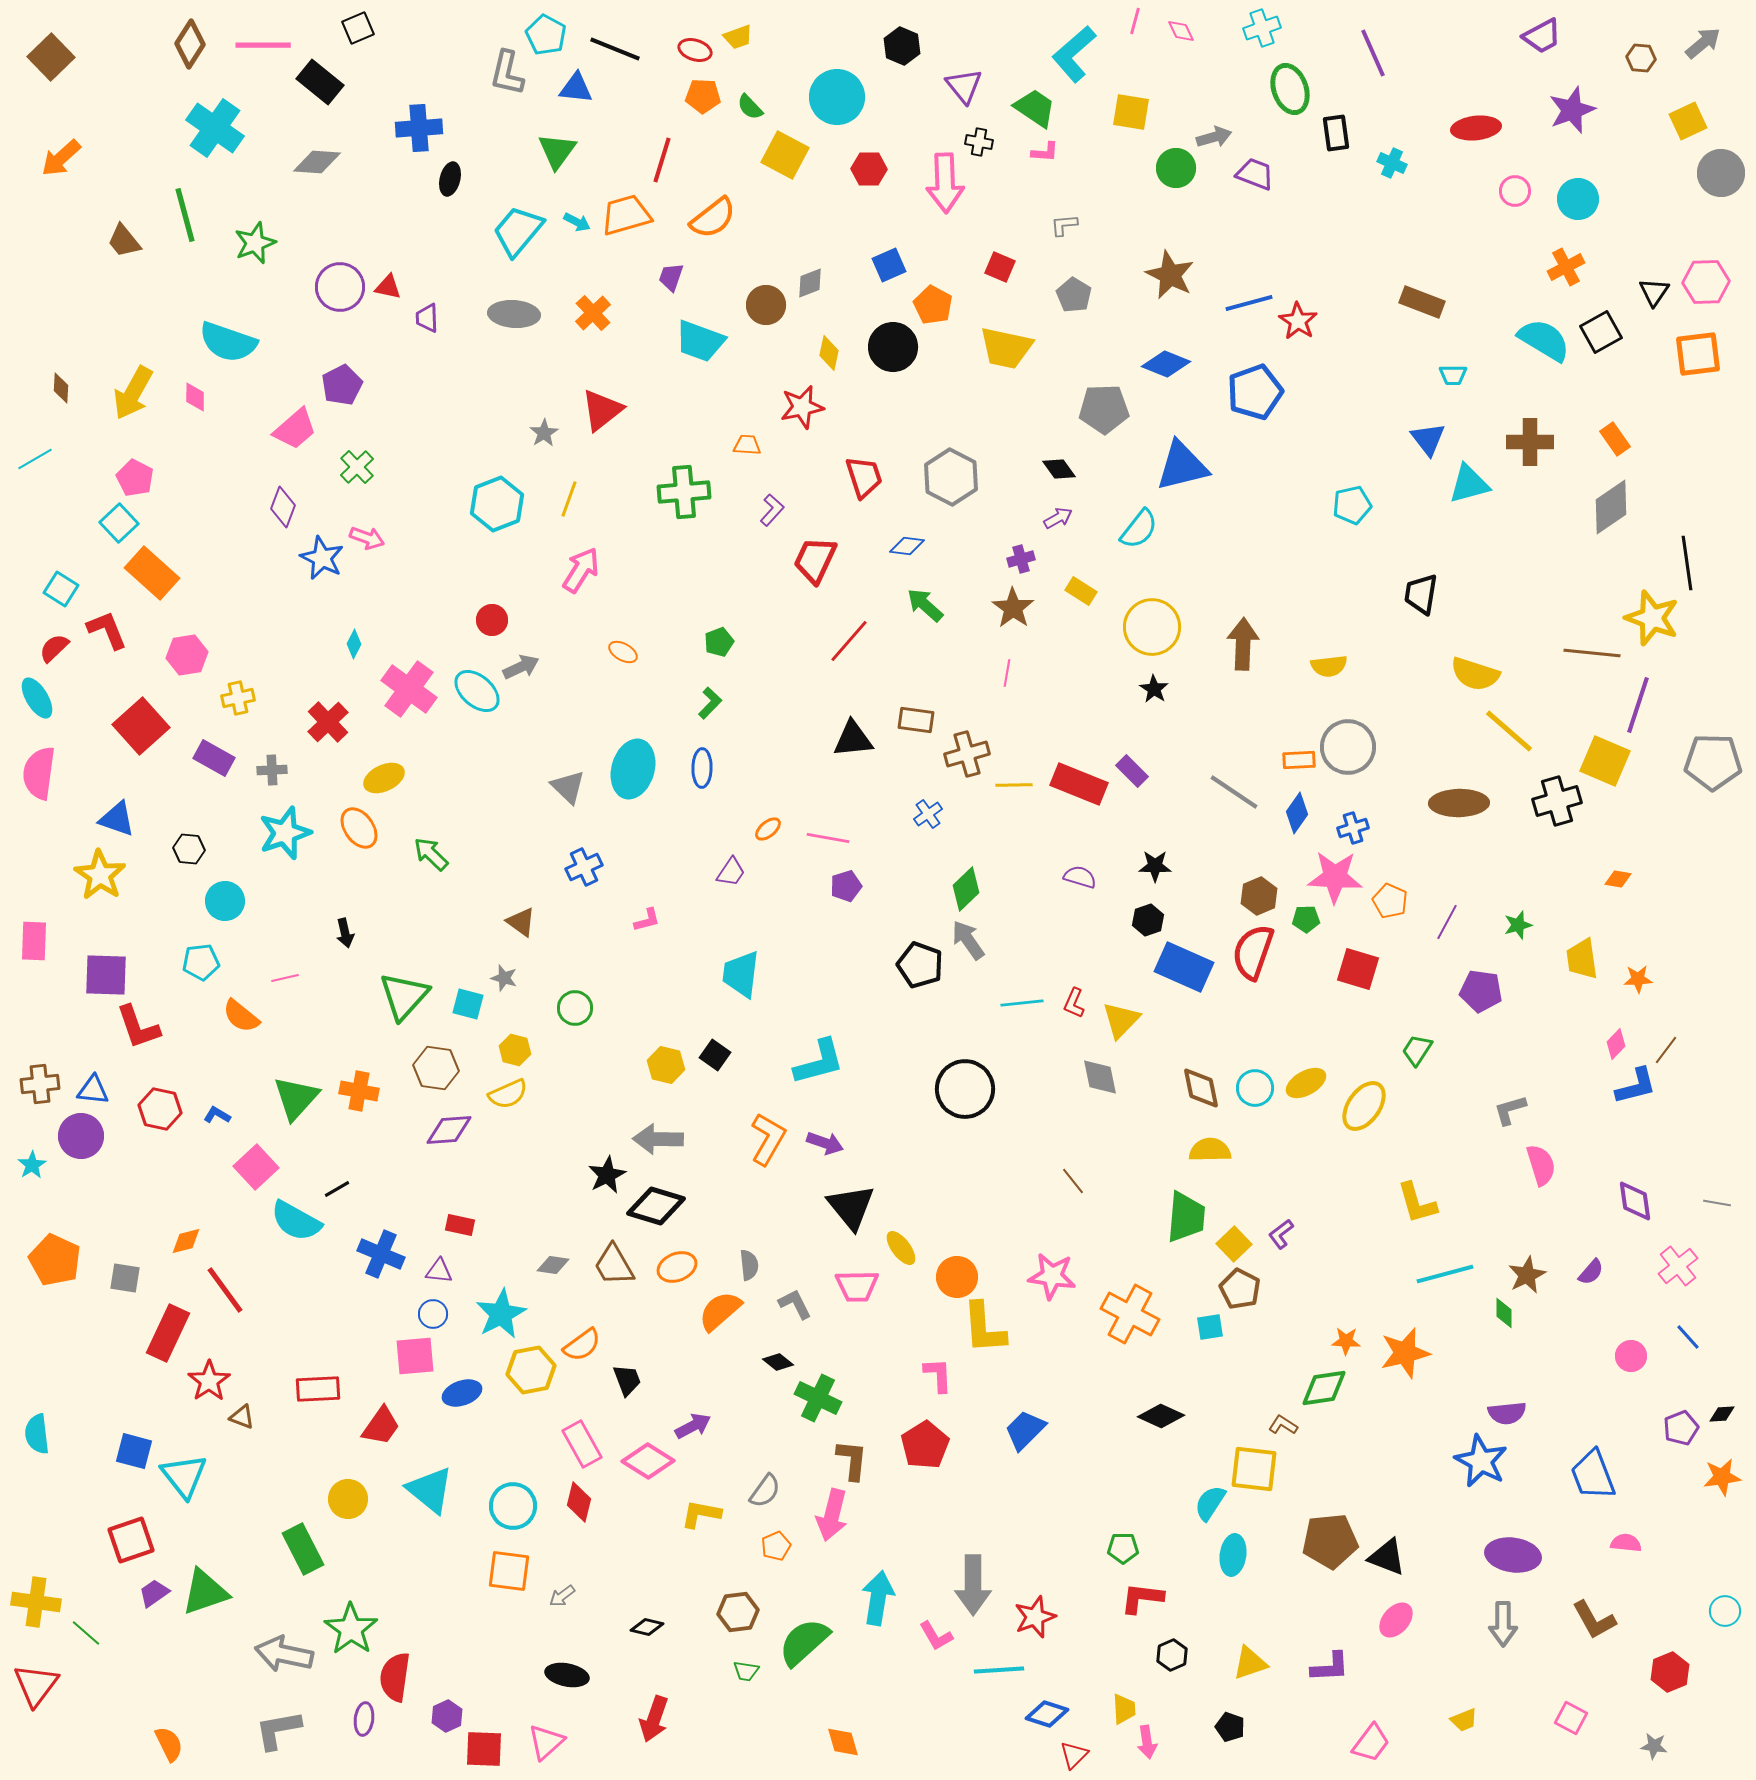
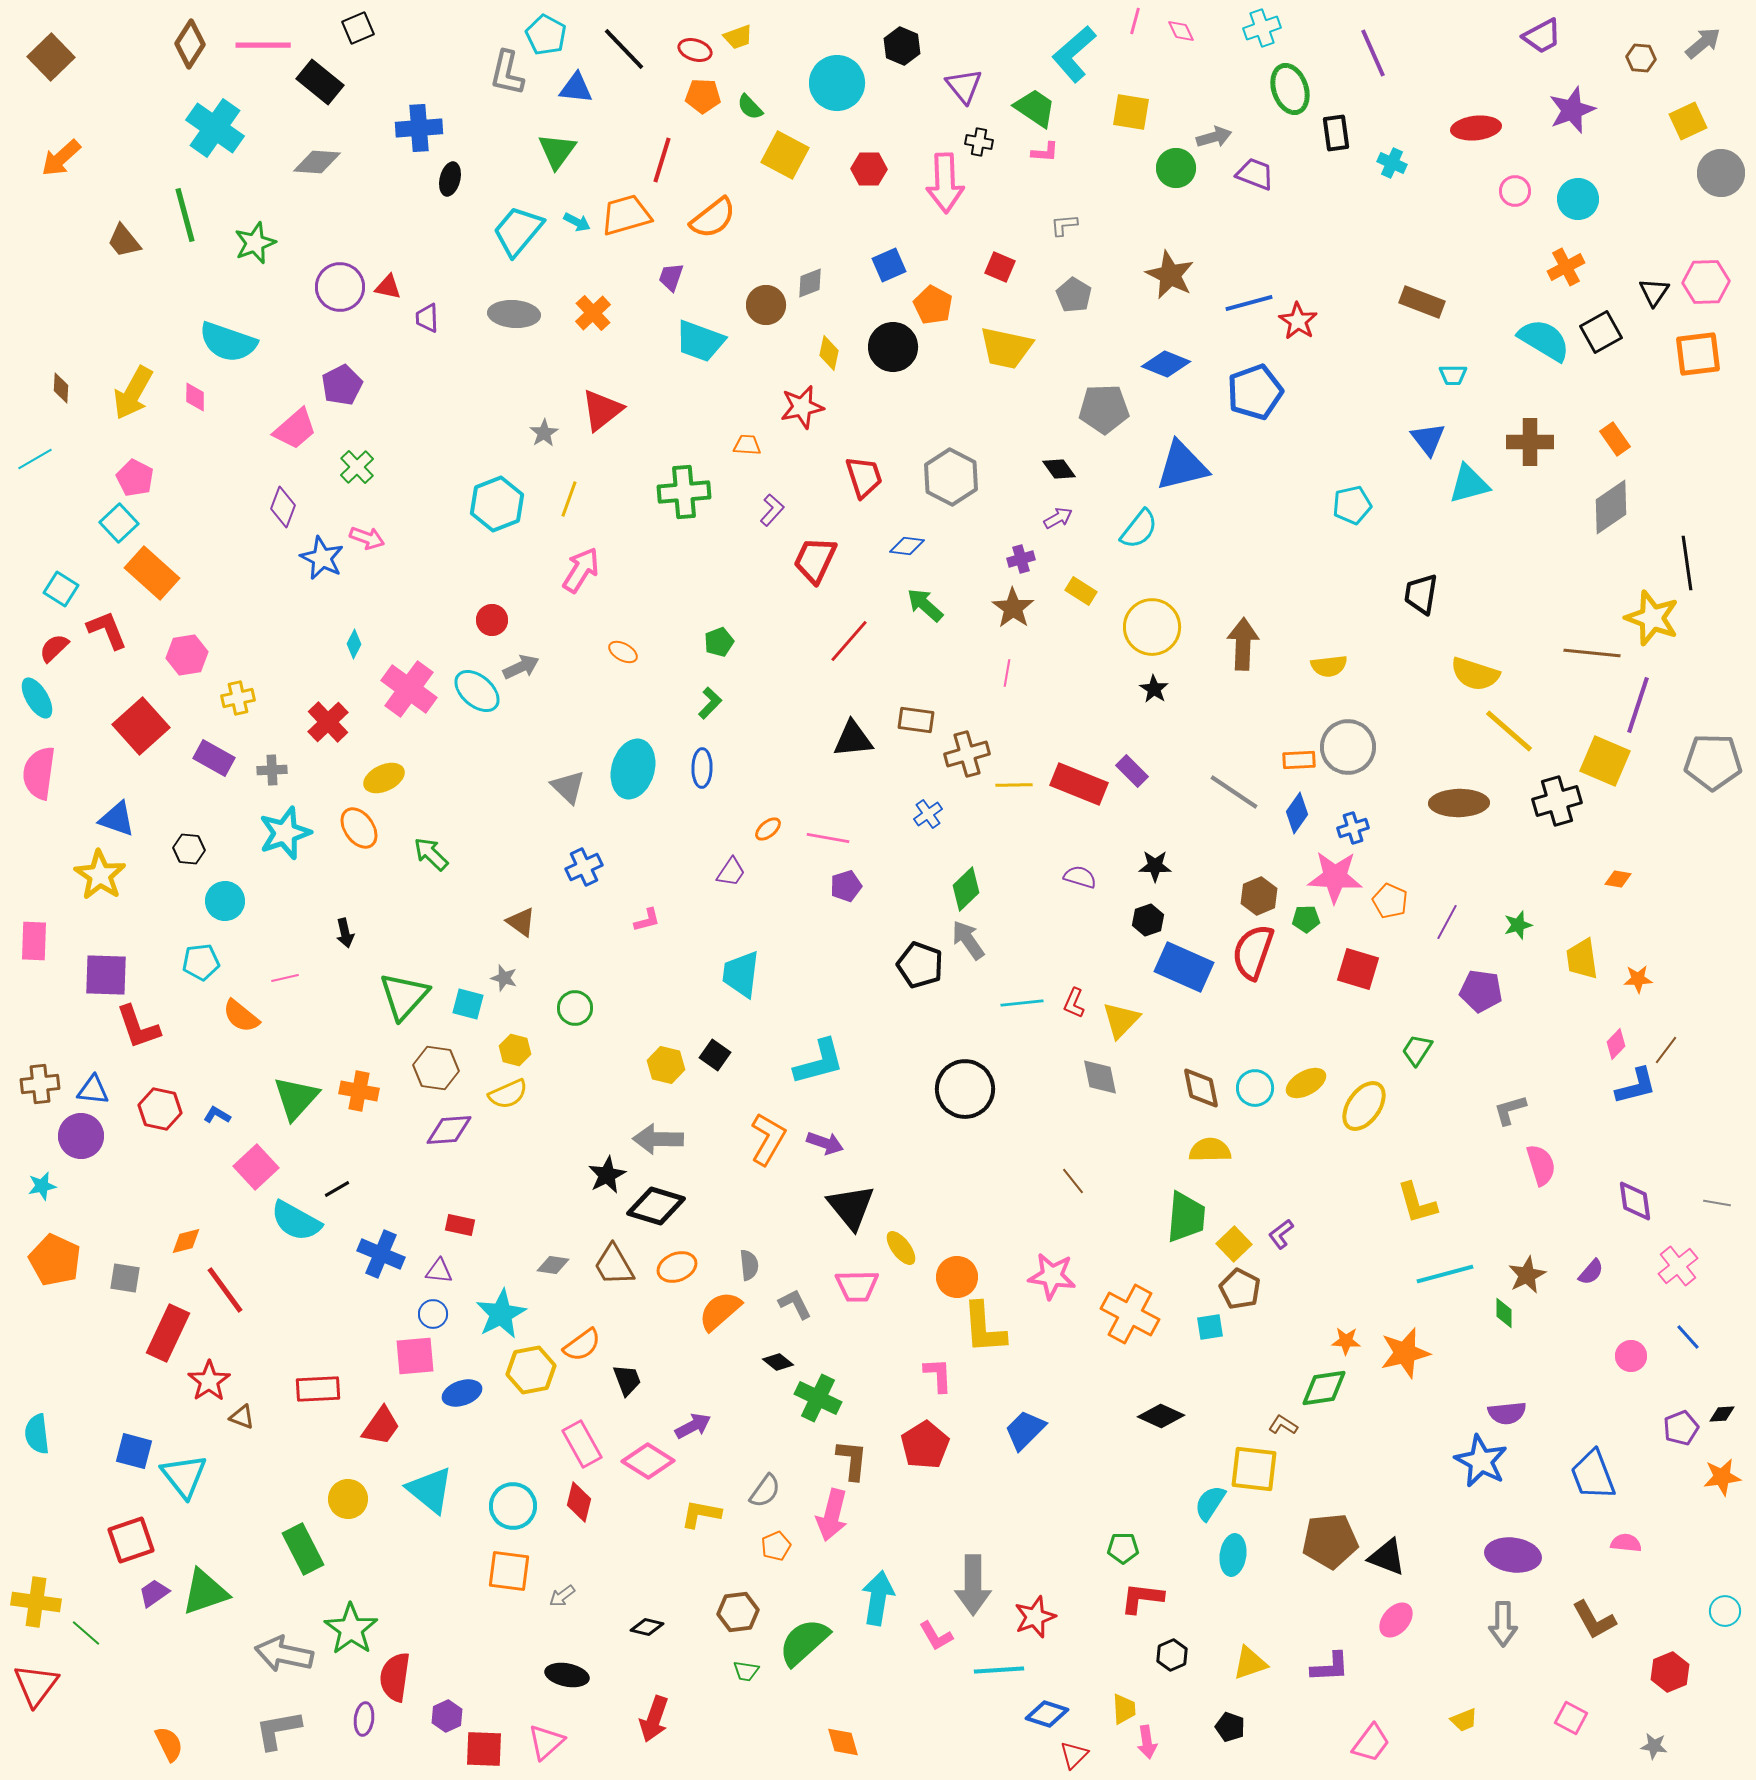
black line at (615, 49): moved 9 px right; rotated 24 degrees clockwise
cyan circle at (837, 97): moved 14 px up
cyan star at (32, 1165): moved 10 px right, 21 px down; rotated 20 degrees clockwise
